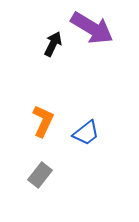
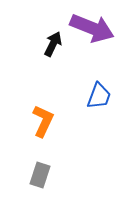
purple arrow: rotated 9 degrees counterclockwise
blue trapezoid: moved 13 px right, 37 px up; rotated 32 degrees counterclockwise
gray rectangle: rotated 20 degrees counterclockwise
